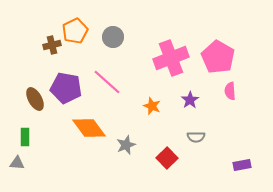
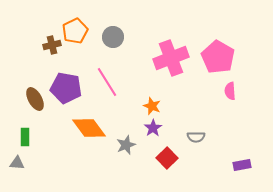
pink line: rotated 16 degrees clockwise
purple star: moved 37 px left, 28 px down
